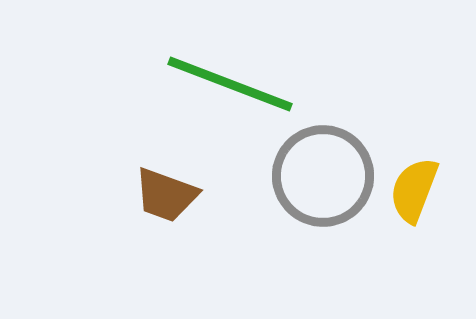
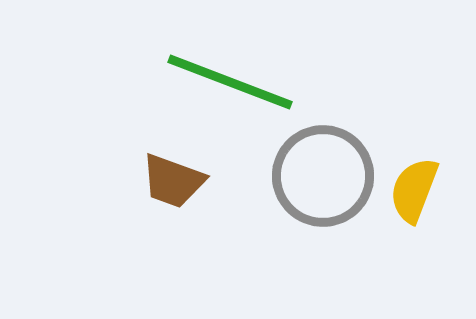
green line: moved 2 px up
brown trapezoid: moved 7 px right, 14 px up
